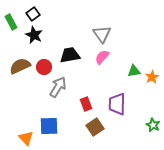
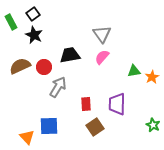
red rectangle: rotated 16 degrees clockwise
orange triangle: moved 1 px right, 1 px up
